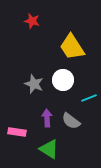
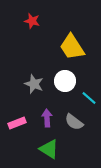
white circle: moved 2 px right, 1 px down
cyan line: rotated 63 degrees clockwise
gray semicircle: moved 3 px right, 1 px down
pink rectangle: moved 9 px up; rotated 30 degrees counterclockwise
